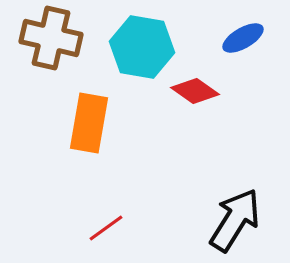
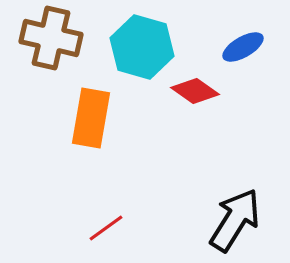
blue ellipse: moved 9 px down
cyan hexagon: rotated 6 degrees clockwise
orange rectangle: moved 2 px right, 5 px up
